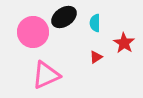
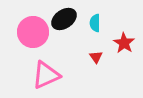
black ellipse: moved 2 px down
red triangle: rotated 32 degrees counterclockwise
